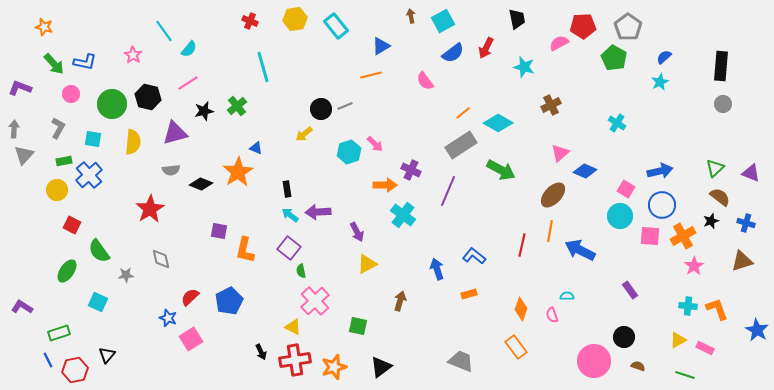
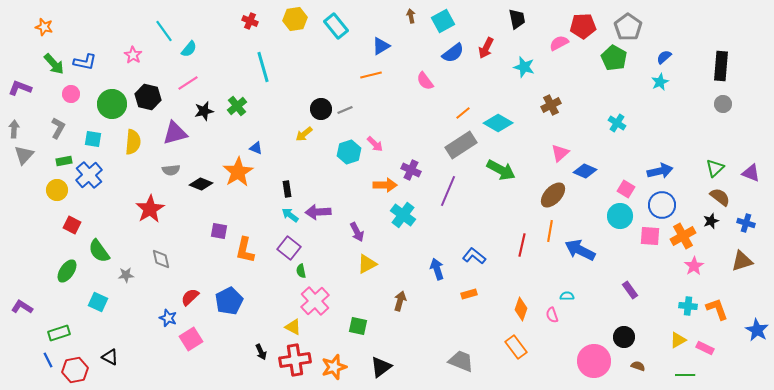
gray line at (345, 106): moved 4 px down
black triangle at (107, 355): moved 3 px right, 2 px down; rotated 42 degrees counterclockwise
green line at (685, 375): rotated 18 degrees counterclockwise
